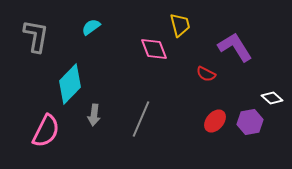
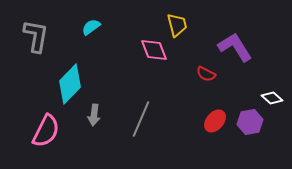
yellow trapezoid: moved 3 px left
pink diamond: moved 1 px down
